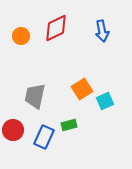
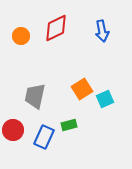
cyan square: moved 2 px up
